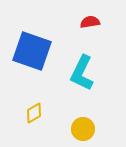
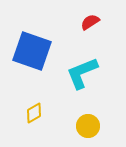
red semicircle: rotated 24 degrees counterclockwise
cyan L-shape: rotated 42 degrees clockwise
yellow circle: moved 5 px right, 3 px up
